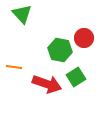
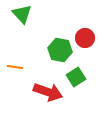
red circle: moved 1 px right
orange line: moved 1 px right
red arrow: moved 1 px right, 8 px down
